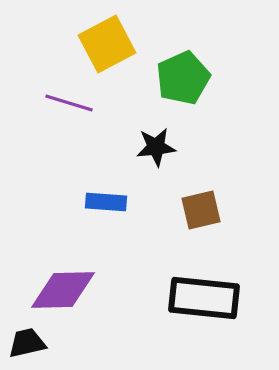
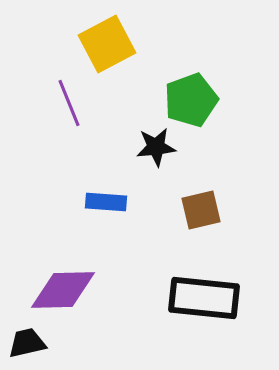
green pentagon: moved 8 px right, 22 px down; rotated 4 degrees clockwise
purple line: rotated 51 degrees clockwise
